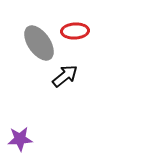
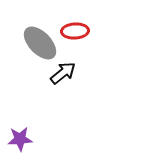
gray ellipse: moved 1 px right; rotated 9 degrees counterclockwise
black arrow: moved 2 px left, 3 px up
